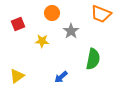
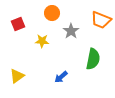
orange trapezoid: moved 6 px down
